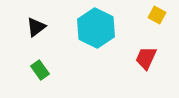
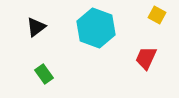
cyan hexagon: rotated 6 degrees counterclockwise
green rectangle: moved 4 px right, 4 px down
